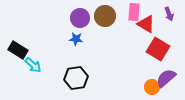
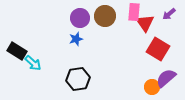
purple arrow: rotated 72 degrees clockwise
red triangle: moved 1 px left, 1 px up; rotated 24 degrees clockwise
blue star: rotated 24 degrees counterclockwise
black rectangle: moved 1 px left, 1 px down
cyan arrow: moved 2 px up
black hexagon: moved 2 px right, 1 px down
